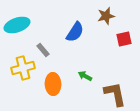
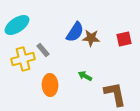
brown star: moved 15 px left, 22 px down; rotated 18 degrees clockwise
cyan ellipse: rotated 15 degrees counterclockwise
yellow cross: moved 9 px up
orange ellipse: moved 3 px left, 1 px down
